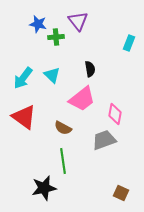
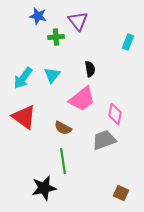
blue star: moved 8 px up
cyan rectangle: moved 1 px left, 1 px up
cyan triangle: rotated 24 degrees clockwise
